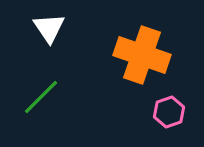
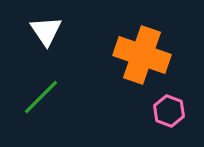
white triangle: moved 3 px left, 3 px down
pink hexagon: moved 1 px up; rotated 20 degrees counterclockwise
